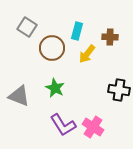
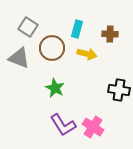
gray square: moved 1 px right
cyan rectangle: moved 2 px up
brown cross: moved 3 px up
yellow arrow: rotated 114 degrees counterclockwise
gray triangle: moved 38 px up
